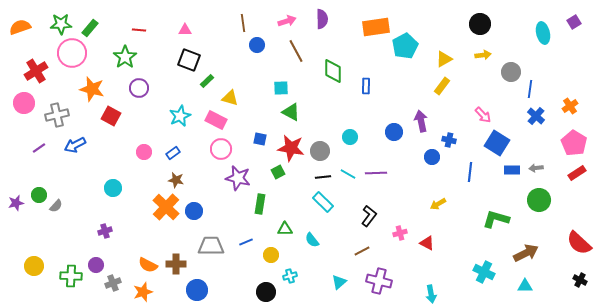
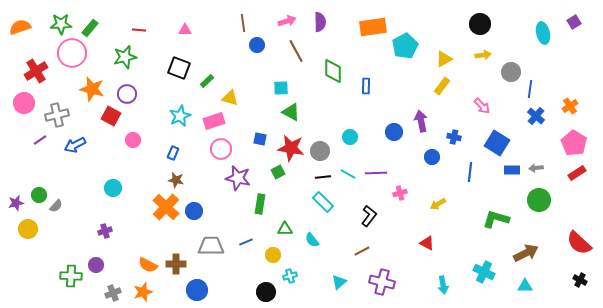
purple semicircle at (322, 19): moved 2 px left, 3 px down
orange rectangle at (376, 27): moved 3 px left
green star at (125, 57): rotated 20 degrees clockwise
black square at (189, 60): moved 10 px left, 8 px down
purple circle at (139, 88): moved 12 px left, 6 px down
pink arrow at (483, 115): moved 1 px left, 9 px up
pink rectangle at (216, 120): moved 2 px left, 1 px down; rotated 45 degrees counterclockwise
blue cross at (449, 140): moved 5 px right, 3 px up
purple line at (39, 148): moved 1 px right, 8 px up
pink circle at (144, 152): moved 11 px left, 12 px up
blue rectangle at (173, 153): rotated 32 degrees counterclockwise
pink cross at (400, 233): moved 40 px up
yellow circle at (271, 255): moved 2 px right
yellow circle at (34, 266): moved 6 px left, 37 px up
purple cross at (379, 281): moved 3 px right, 1 px down
gray cross at (113, 283): moved 10 px down
cyan arrow at (431, 294): moved 12 px right, 9 px up
